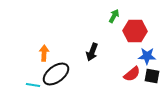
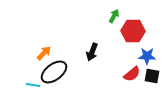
red hexagon: moved 2 px left
orange arrow: rotated 42 degrees clockwise
black ellipse: moved 2 px left, 2 px up
